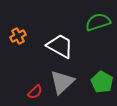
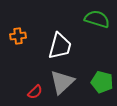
green semicircle: moved 1 px left, 3 px up; rotated 35 degrees clockwise
orange cross: rotated 21 degrees clockwise
white trapezoid: rotated 76 degrees clockwise
green pentagon: rotated 15 degrees counterclockwise
